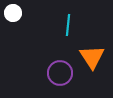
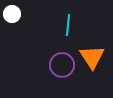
white circle: moved 1 px left, 1 px down
purple circle: moved 2 px right, 8 px up
